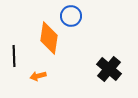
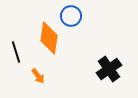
black line: moved 2 px right, 4 px up; rotated 15 degrees counterclockwise
black cross: rotated 15 degrees clockwise
orange arrow: rotated 112 degrees counterclockwise
